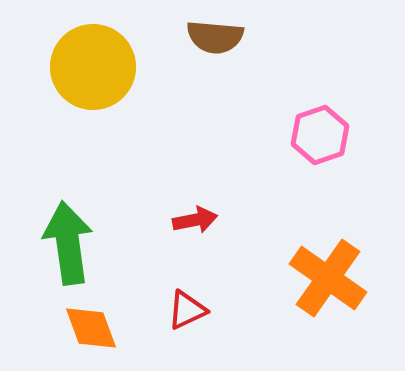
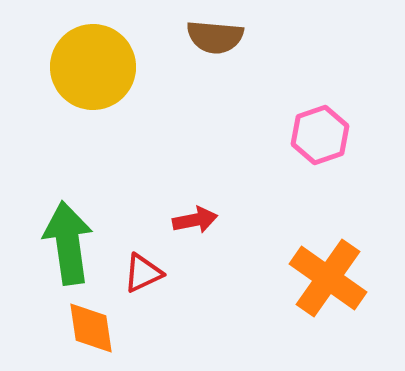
red triangle: moved 44 px left, 37 px up
orange diamond: rotated 12 degrees clockwise
